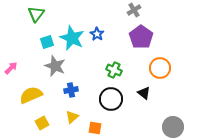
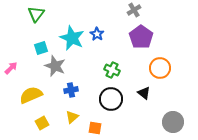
cyan square: moved 6 px left, 6 px down
green cross: moved 2 px left
gray circle: moved 5 px up
